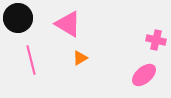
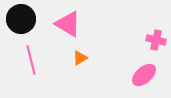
black circle: moved 3 px right, 1 px down
